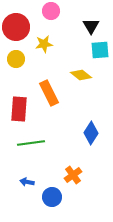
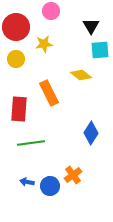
blue circle: moved 2 px left, 11 px up
